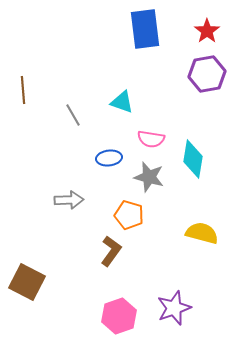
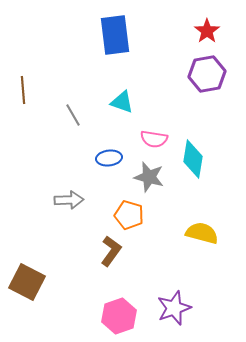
blue rectangle: moved 30 px left, 6 px down
pink semicircle: moved 3 px right
